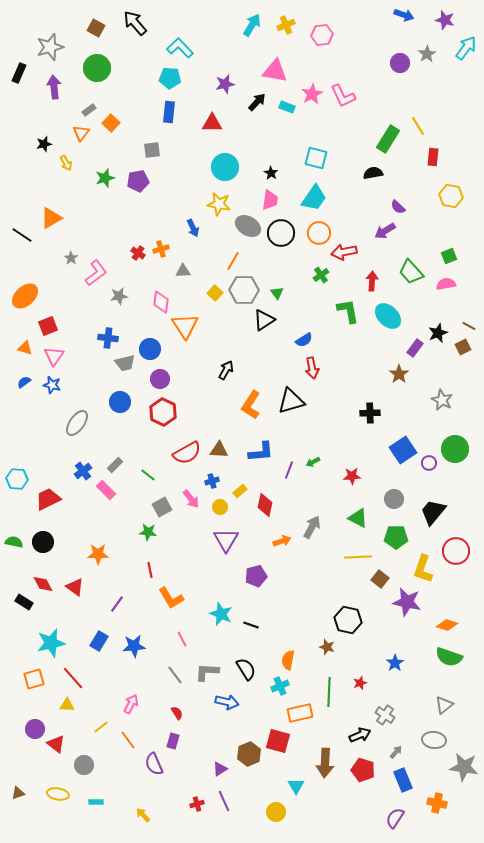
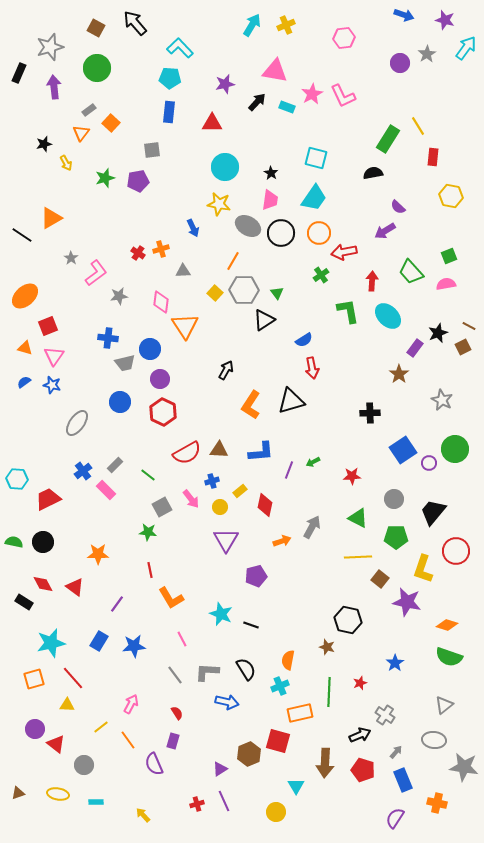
pink hexagon at (322, 35): moved 22 px right, 3 px down
